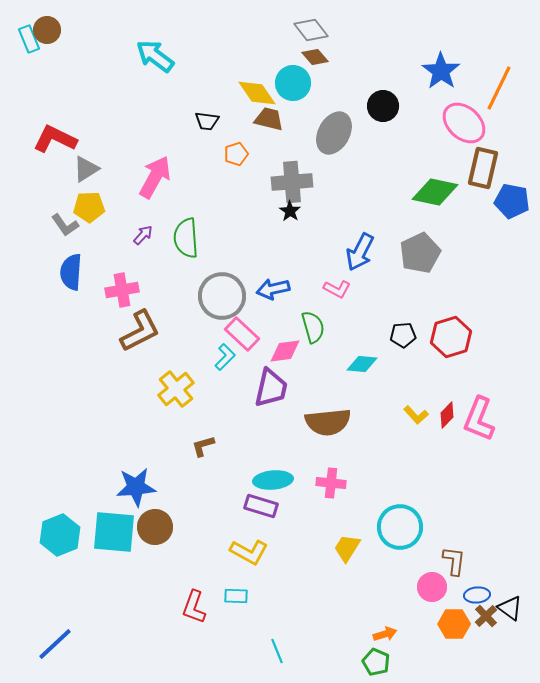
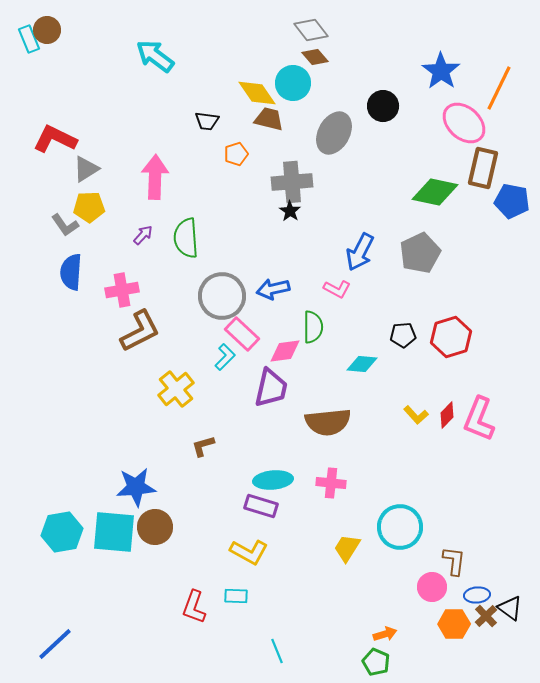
pink arrow at (155, 177): rotated 27 degrees counterclockwise
green semicircle at (313, 327): rotated 16 degrees clockwise
cyan hexagon at (60, 535): moved 2 px right, 3 px up; rotated 12 degrees clockwise
